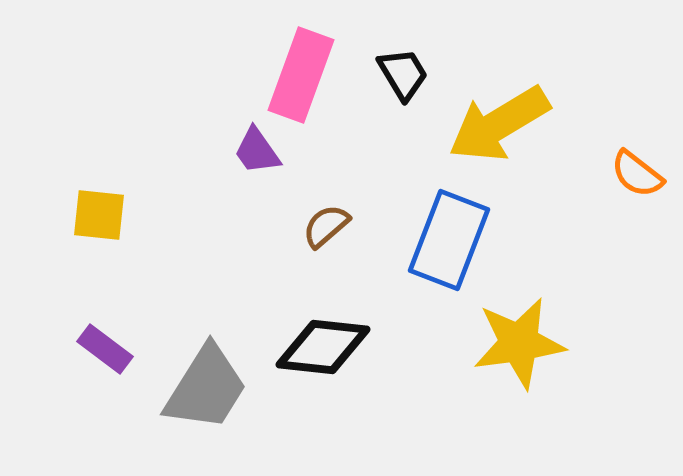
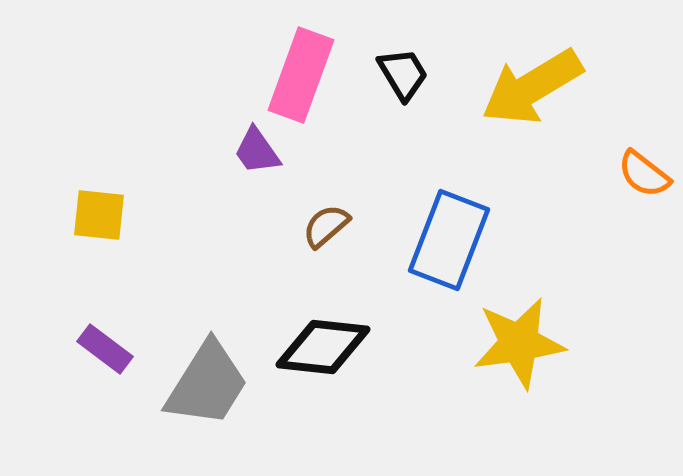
yellow arrow: moved 33 px right, 37 px up
orange semicircle: moved 7 px right
gray trapezoid: moved 1 px right, 4 px up
